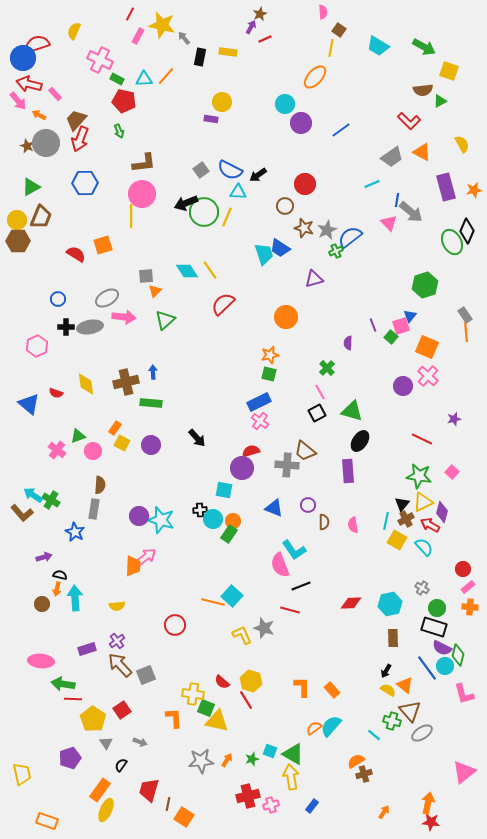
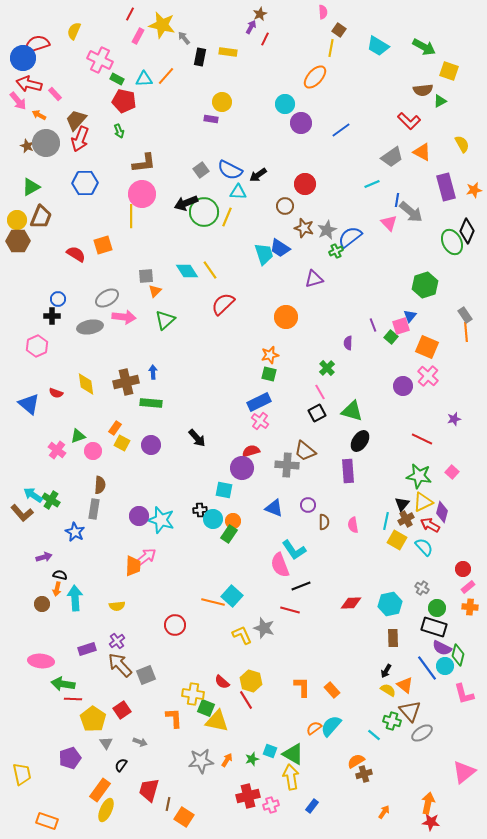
red line at (265, 39): rotated 40 degrees counterclockwise
black cross at (66, 327): moved 14 px left, 11 px up
